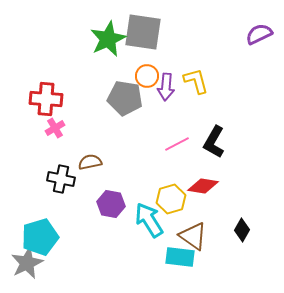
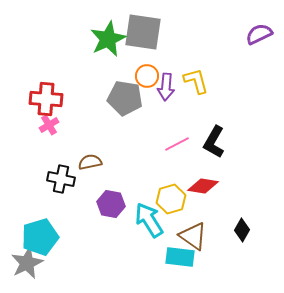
pink cross: moved 6 px left, 3 px up
